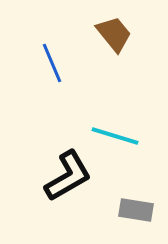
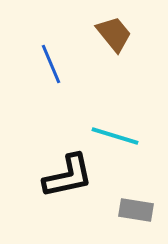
blue line: moved 1 px left, 1 px down
black L-shape: rotated 18 degrees clockwise
